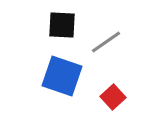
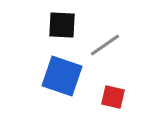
gray line: moved 1 px left, 3 px down
red square: rotated 35 degrees counterclockwise
